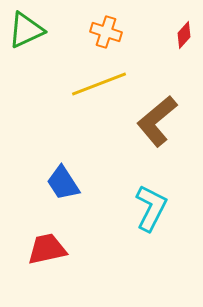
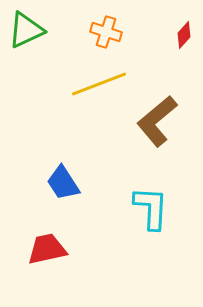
cyan L-shape: rotated 24 degrees counterclockwise
